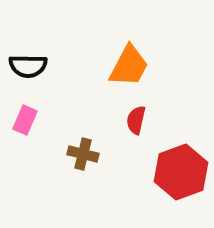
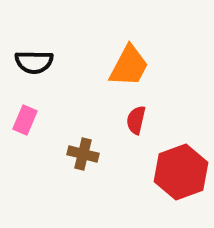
black semicircle: moved 6 px right, 4 px up
